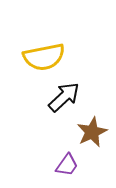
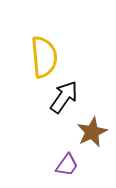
yellow semicircle: rotated 84 degrees counterclockwise
black arrow: rotated 12 degrees counterclockwise
